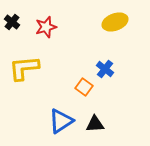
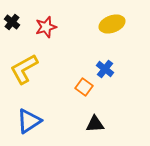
yellow ellipse: moved 3 px left, 2 px down
yellow L-shape: moved 1 px down; rotated 24 degrees counterclockwise
blue triangle: moved 32 px left
